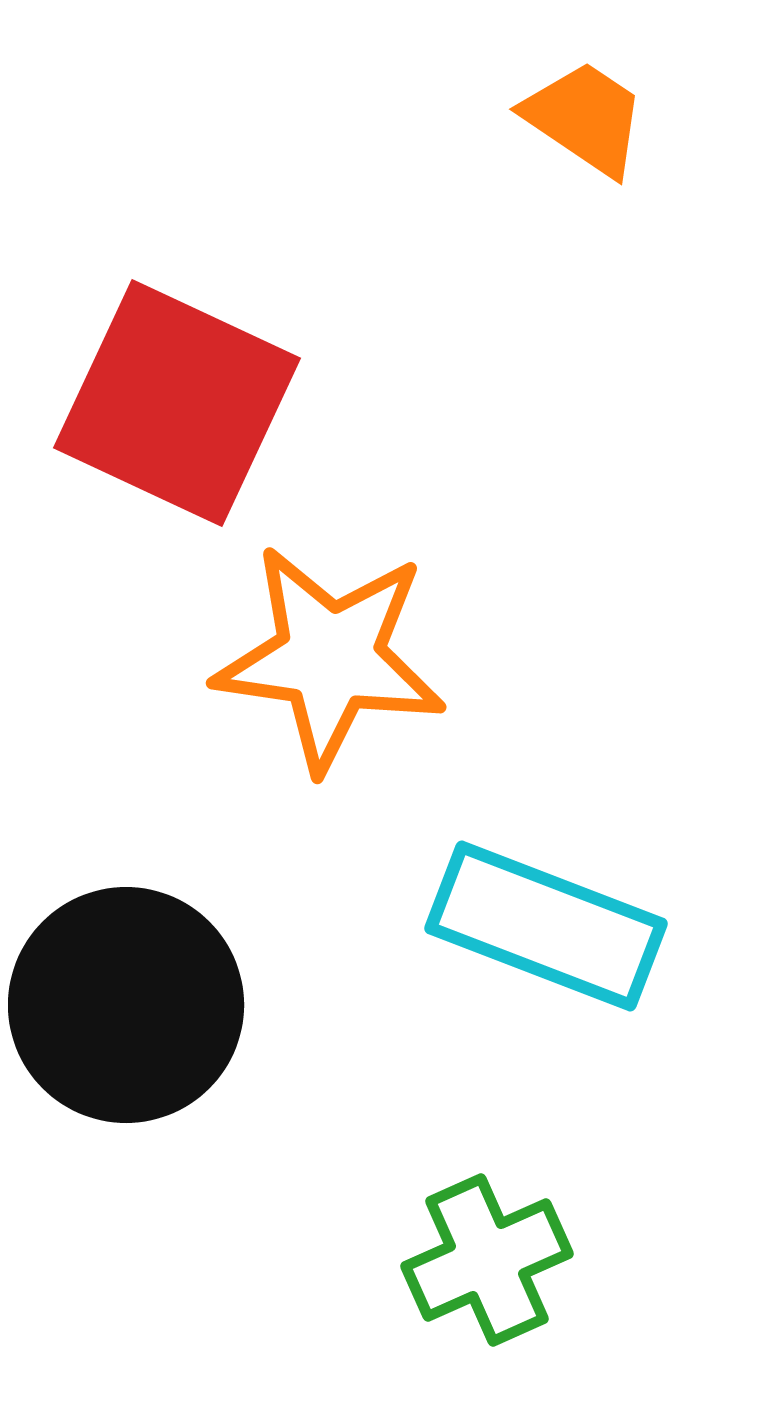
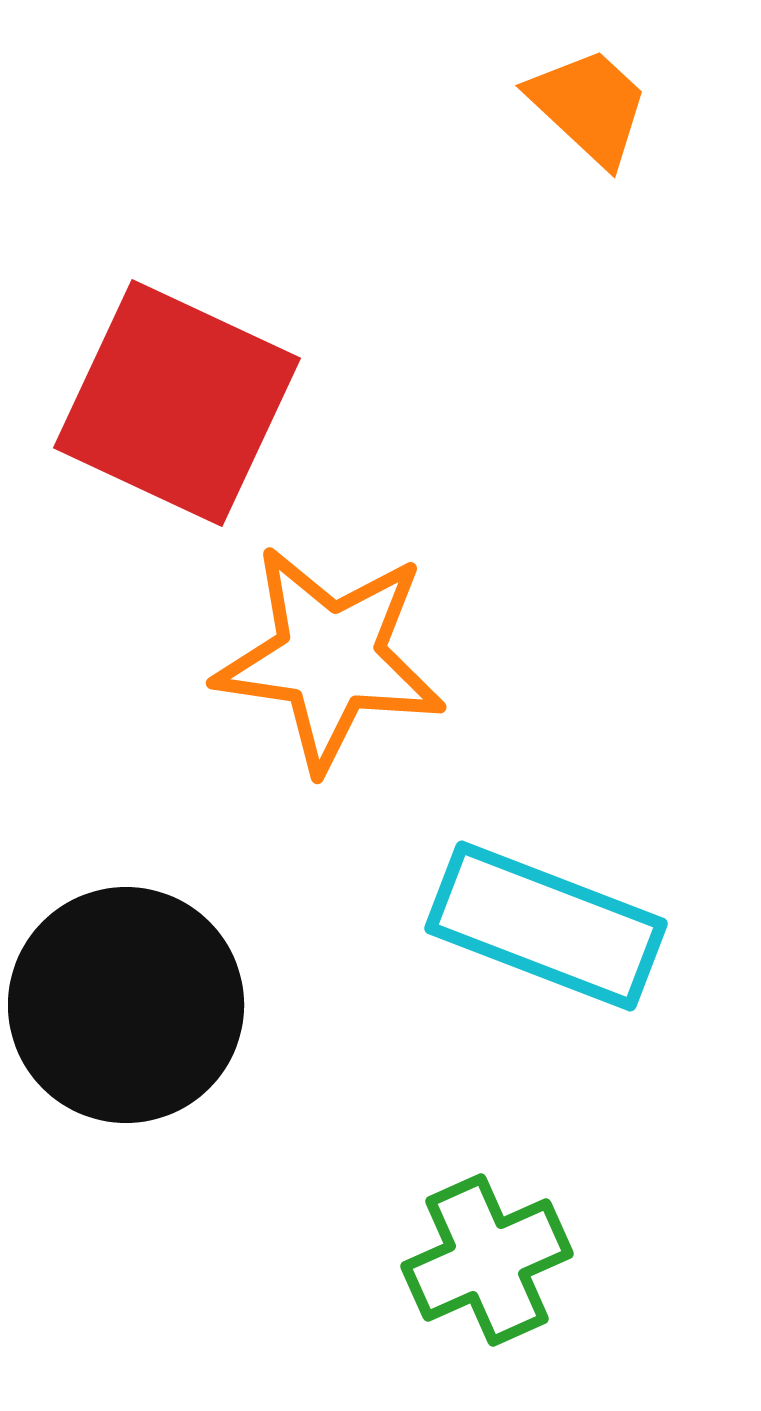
orange trapezoid: moved 4 px right, 12 px up; rotated 9 degrees clockwise
